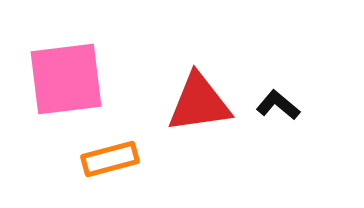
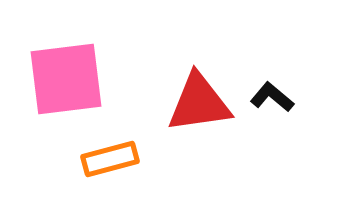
black L-shape: moved 6 px left, 8 px up
